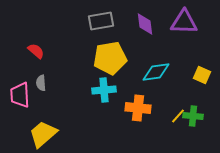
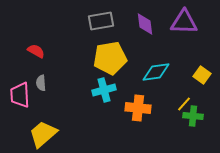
red semicircle: rotated 12 degrees counterclockwise
yellow square: rotated 12 degrees clockwise
cyan cross: rotated 10 degrees counterclockwise
yellow line: moved 6 px right, 12 px up
